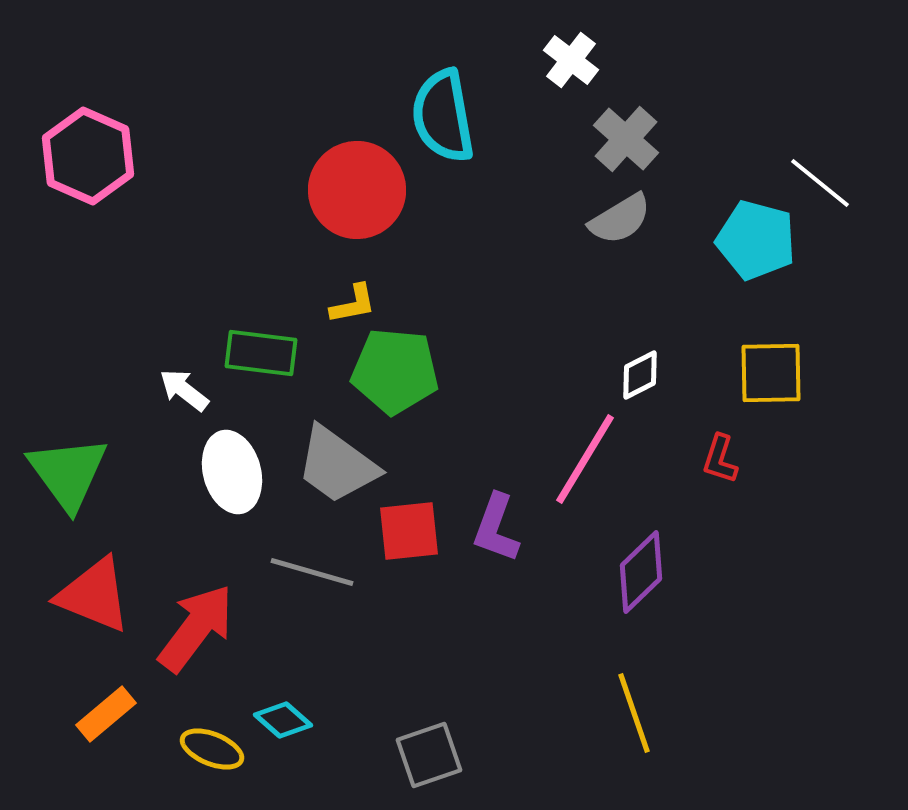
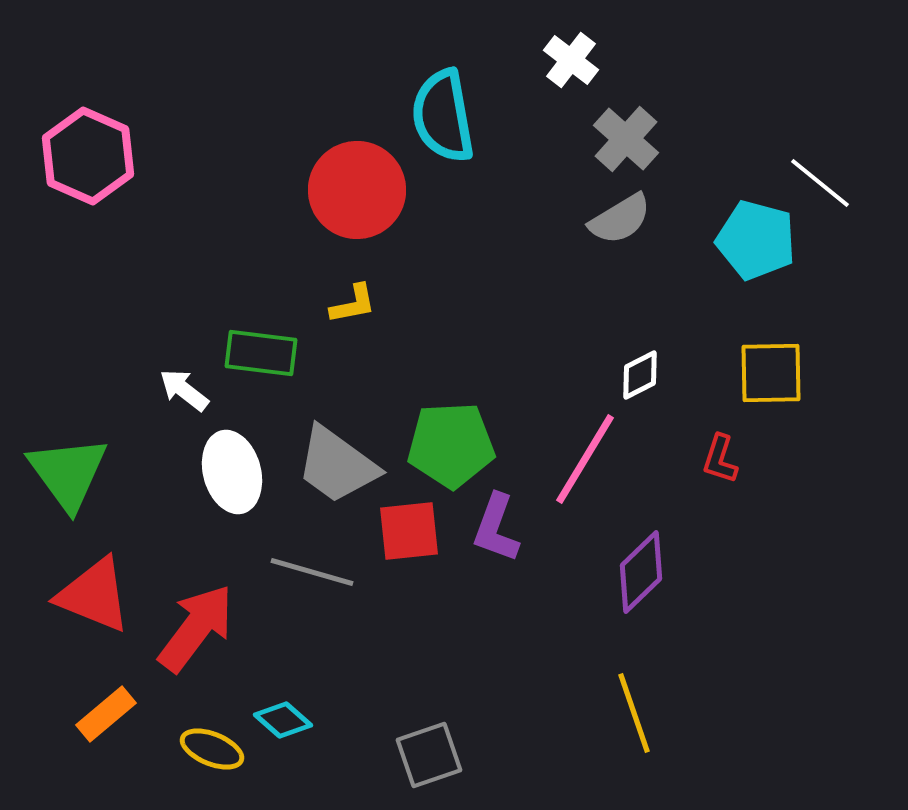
green pentagon: moved 56 px right, 74 px down; rotated 8 degrees counterclockwise
